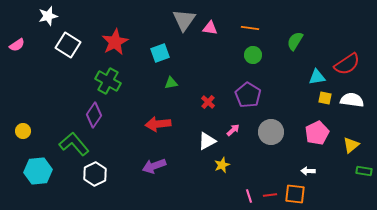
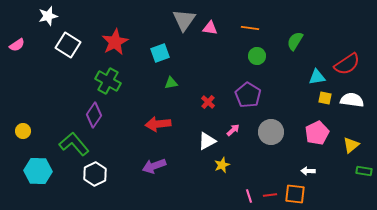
green circle: moved 4 px right, 1 px down
cyan hexagon: rotated 8 degrees clockwise
